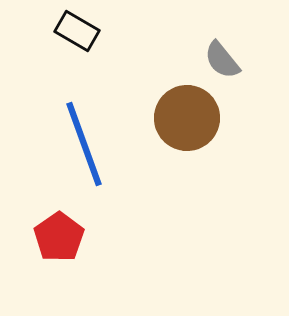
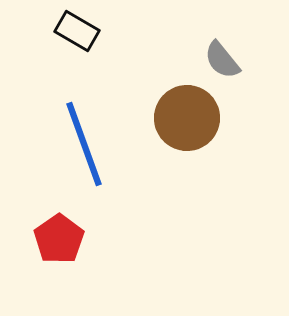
red pentagon: moved 2 px down
